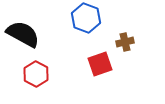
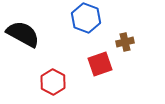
red hexagon: moved 17 px right, 8 px down
